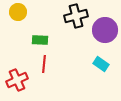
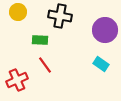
black cross: moved 16 px left; rotated 25 degrees clockwise
red line: moved 1 px right, 1 px down; rotated 42 degrees counterclockwise
